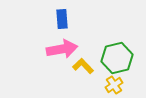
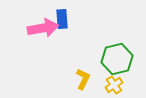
pink arrow: moved 19 px left, 21 px up
green hexagon: moved 1 px down
yellow L-shape: moved 13 px down; rotated 70 degrees clockwise
